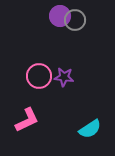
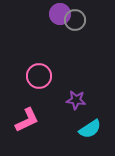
purple circle: moved 2 px up
purple star: moved 12 px right, 23 px down
